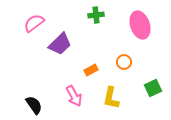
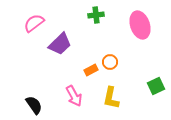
orange circle: moved 14 px left
green square: moved 3 px right, 2 px up
